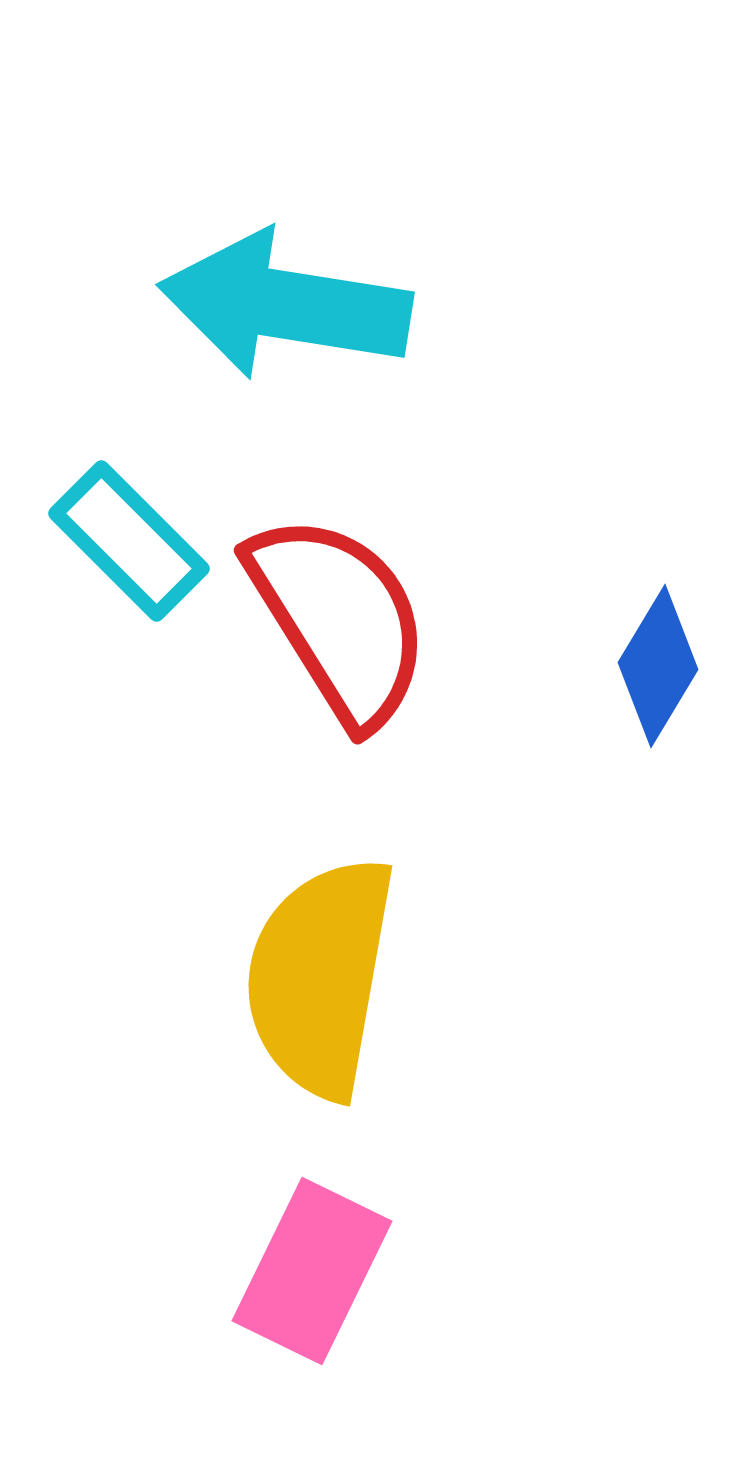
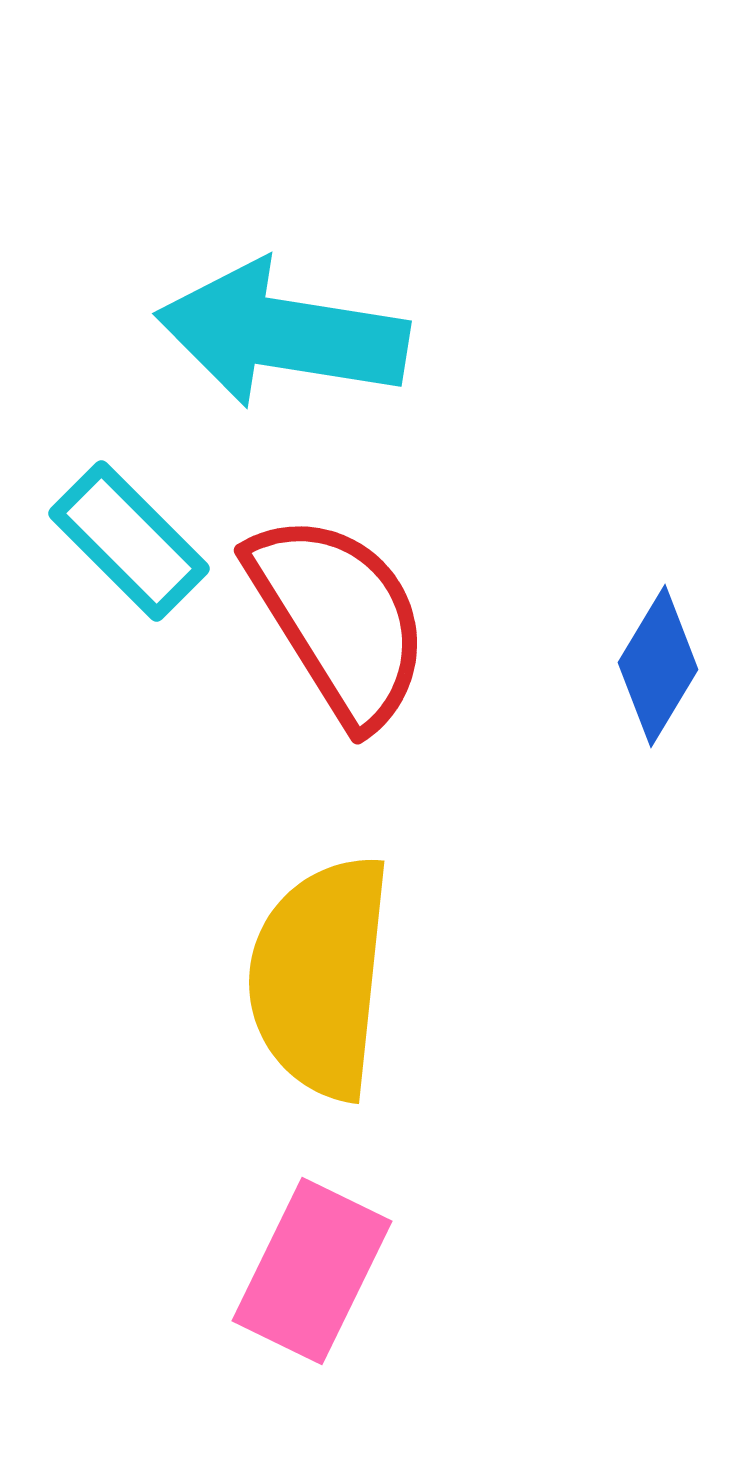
cyan arrow: moved 3 px left, 29 px down
yellow semicircle: rotated 4 degrees counterclockwise
